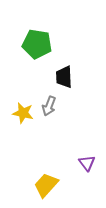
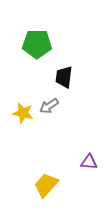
green pentagon: rotated 8 degrees counterclockwise
black trapezoid: rotated 10 degrees clockwise
gray arrow: rotated 36 degrees clockwise
purple triangle: moved 2 px right, 1 px up; rotated 48 degrees counterclockwise
